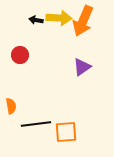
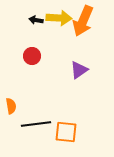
red circle: moved 12 px right, 1 px down
purple triangle: moved 3 px left, 3 px down
orange square: rotated 10 degrees clockwise
